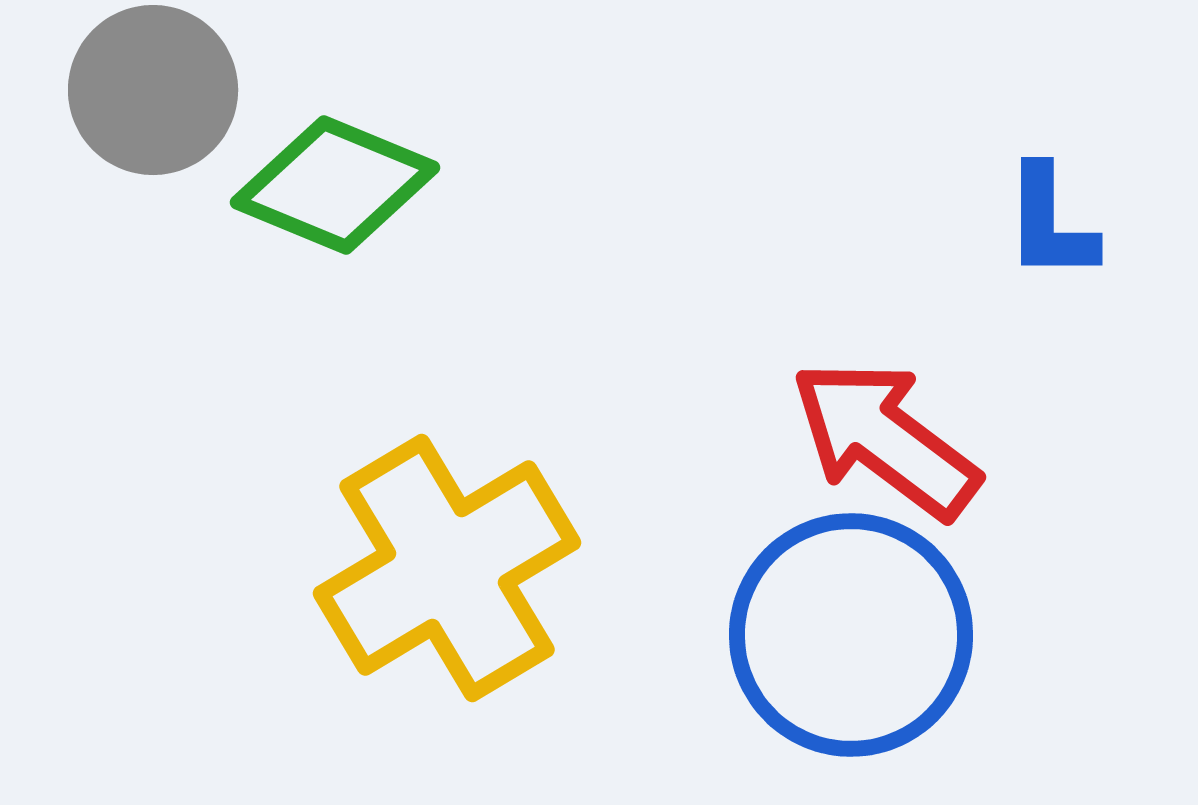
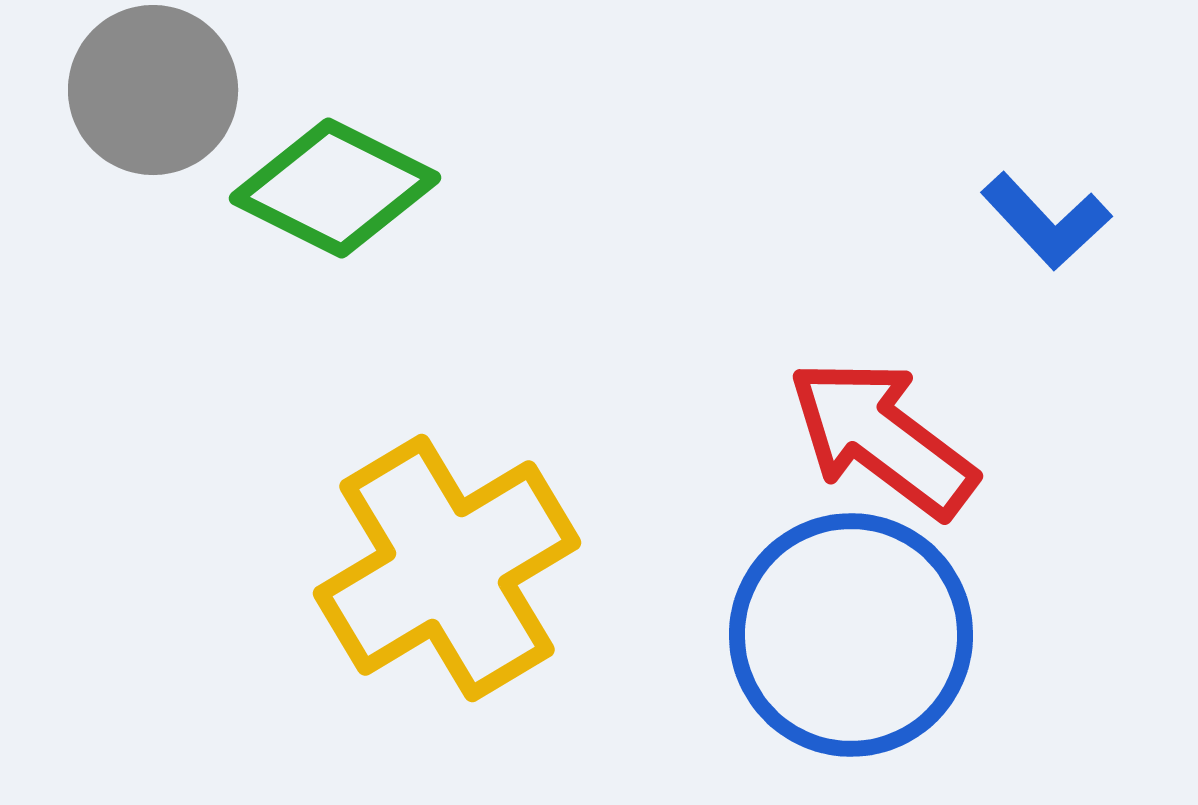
green diamond: moved 3 px down; rotated 4 degrees clockwise
blue L-shape: moved 4 px left, 2 px up; rotated 43 degrees counterclockwise
red arrow: moved 3 px left, 1 px up
